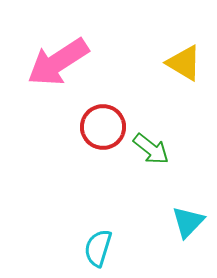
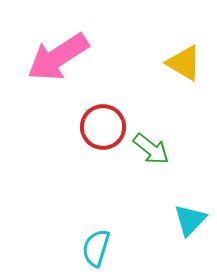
pink arrow: moved 5 px up
cyan triangle: moved 2 px right, 2 px up
cyan semicircle: moved 2 px left
